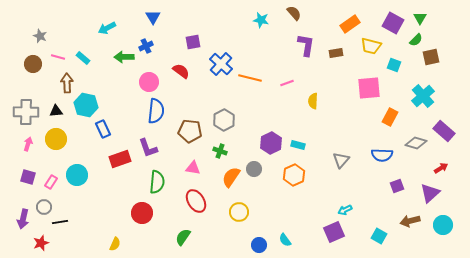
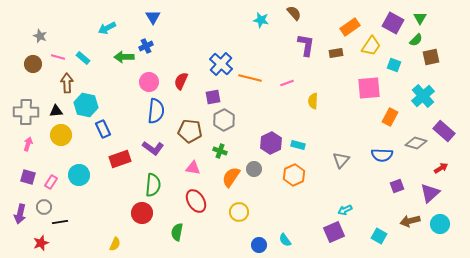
orange rectangle at (350, 24): moved 3 px down
purple square at (193, 42): moved 20 px right, 55 px down
yellow trapezoid at (371, 46): rotated 70 degrees counterclockwise
red semicircle at (181, 71): moved 10 px down; rotated 102 degrees counterclockwise
yellow circle at (56, 139): moved 5 px right, 4 px up
purple L-shape at (148, 148): moved 5 px right; rotated 35 degrees counterclockwise
cyan circle at (77, 175): moved 2 px right
green semicircle at (157, 182): moved 4 px left, 3 px down
purple arrow at (23, 219): moved 3 px left, 5 px up
cyan circle at (443, 225): moved 3 px left, 1 px up
green semicircle at (183, 237): moved 6 px left, 5 px up; rotated 24 degrees counterclockwise
